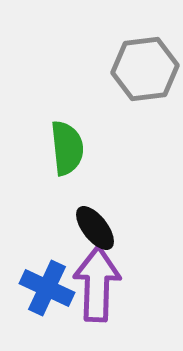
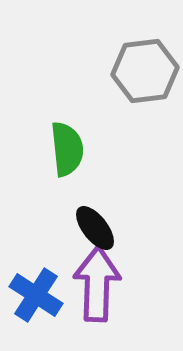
gray hexagon: moved 2 px down
green semicircle: moved 1 px down
blue cross: moved 11 px left, 7 px down; rotated 8 degrees clockwise
